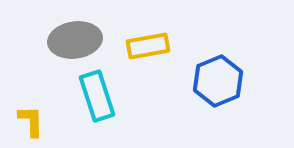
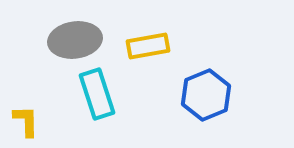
blue hexagon: moved 12 px left, 14 px down
cyan rectangle: moved 2 px up
yellow L-shape: moved 5 px left
